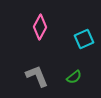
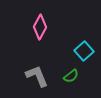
cyan square: moved 12 px down; rotated 18 degrees counterclockwise
green semicircle: moved 3 px left, 1 px up
